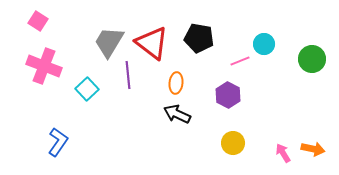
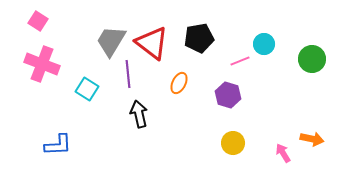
black pentagon: rotated 20 degrees counterclockwise
gray trapezoid: moved 2 px right, 1 px up
pink cross: moved 2 px left, 2 px up
purple line: moved 1 px up
orange ellipse: moved 3 px right; rotated 20 degrees clockwise
cyan square: rotated 15 degrees counterclockwise
purple hexagon: rotated 10 degrees counterclockwise
black arrow: moved 38 px left; rotated 52 degrees clockwise
blue L-shape: moved 3 px down; rotated 52 degrees clockwise
orange arrow: moved 1 px left, 10 px up
